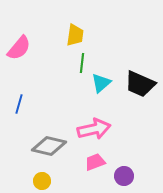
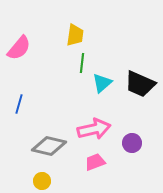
cyan triangle: moved 1 px right
purple circle: moved 8 px right, 33 px up
